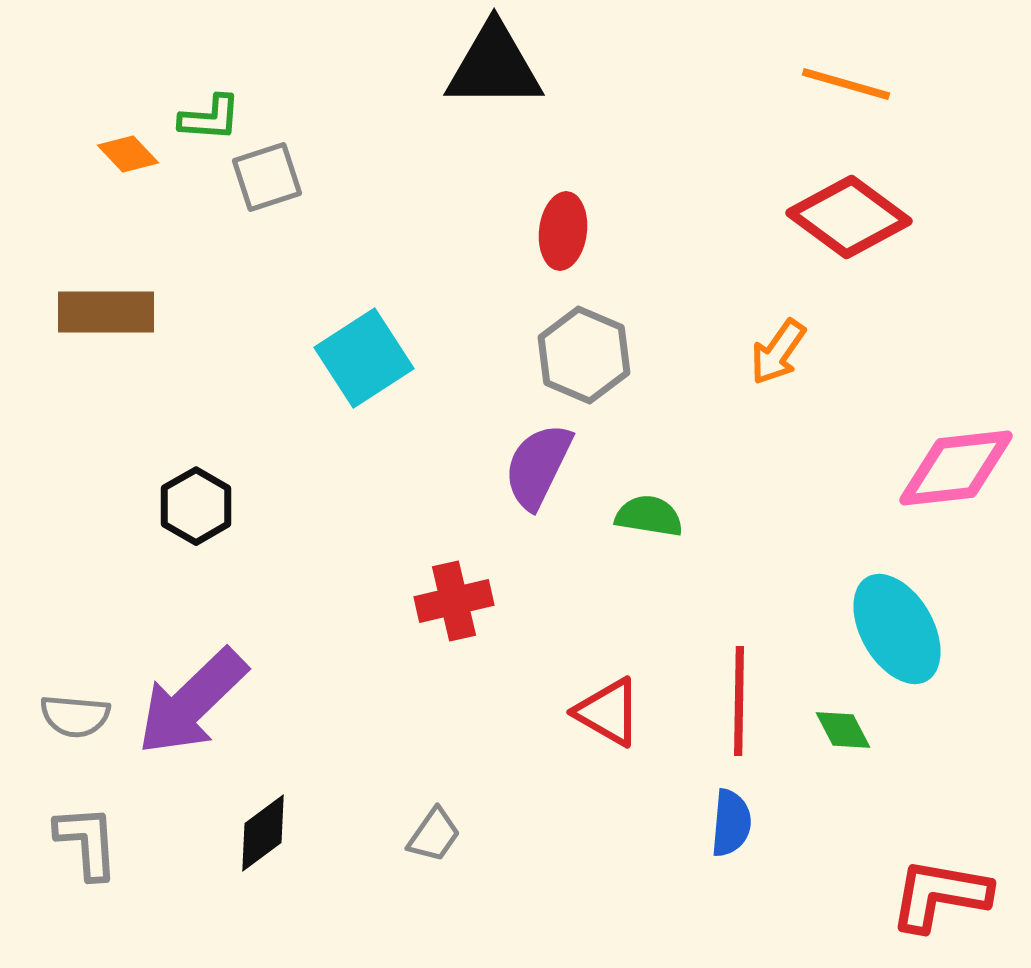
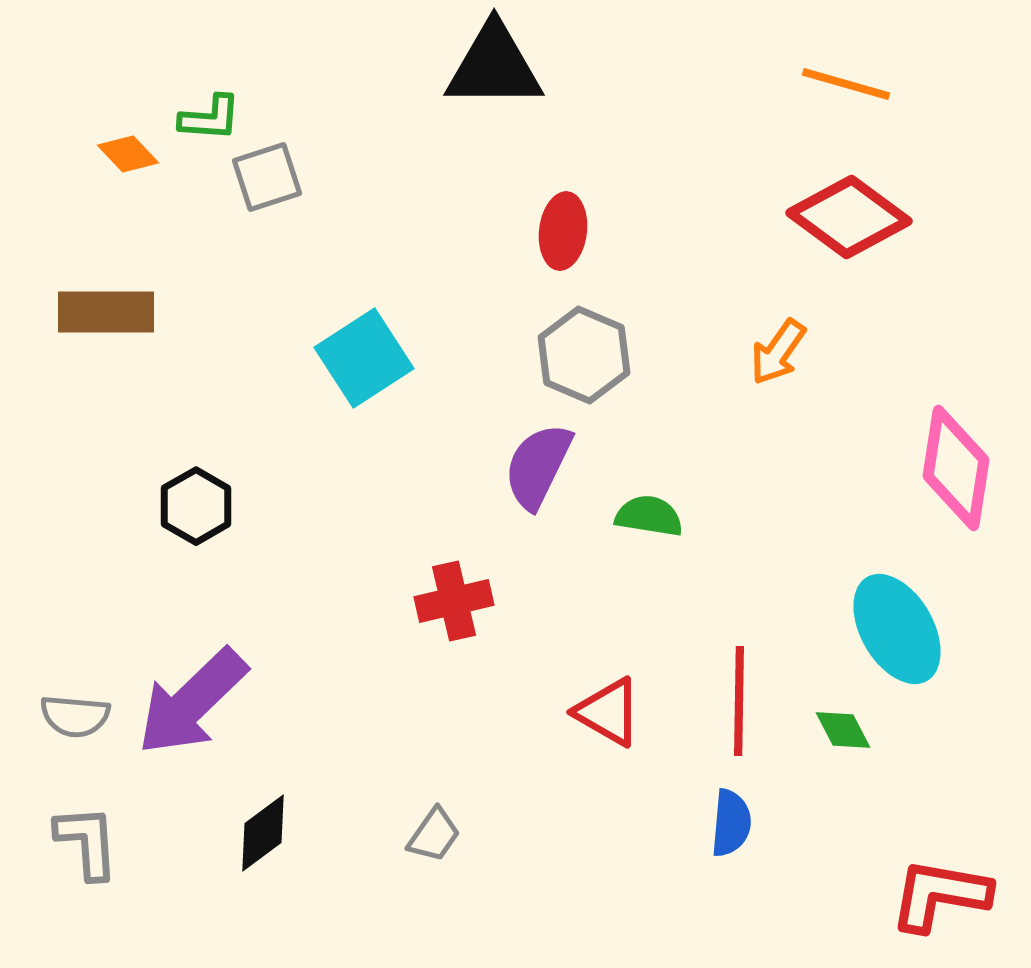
pink diamond: rotated 75 degrees counterclockwise
